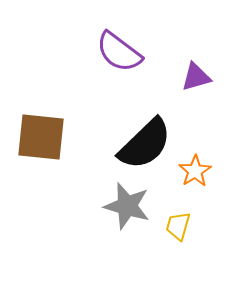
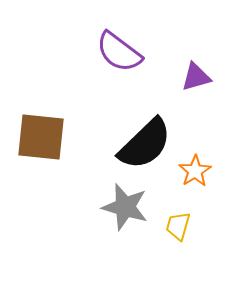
gray star: moved 2 px left, 1 px down
